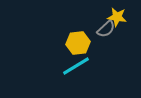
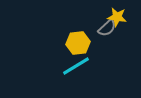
gray semicircle: moved 1 px right, 1 px up
